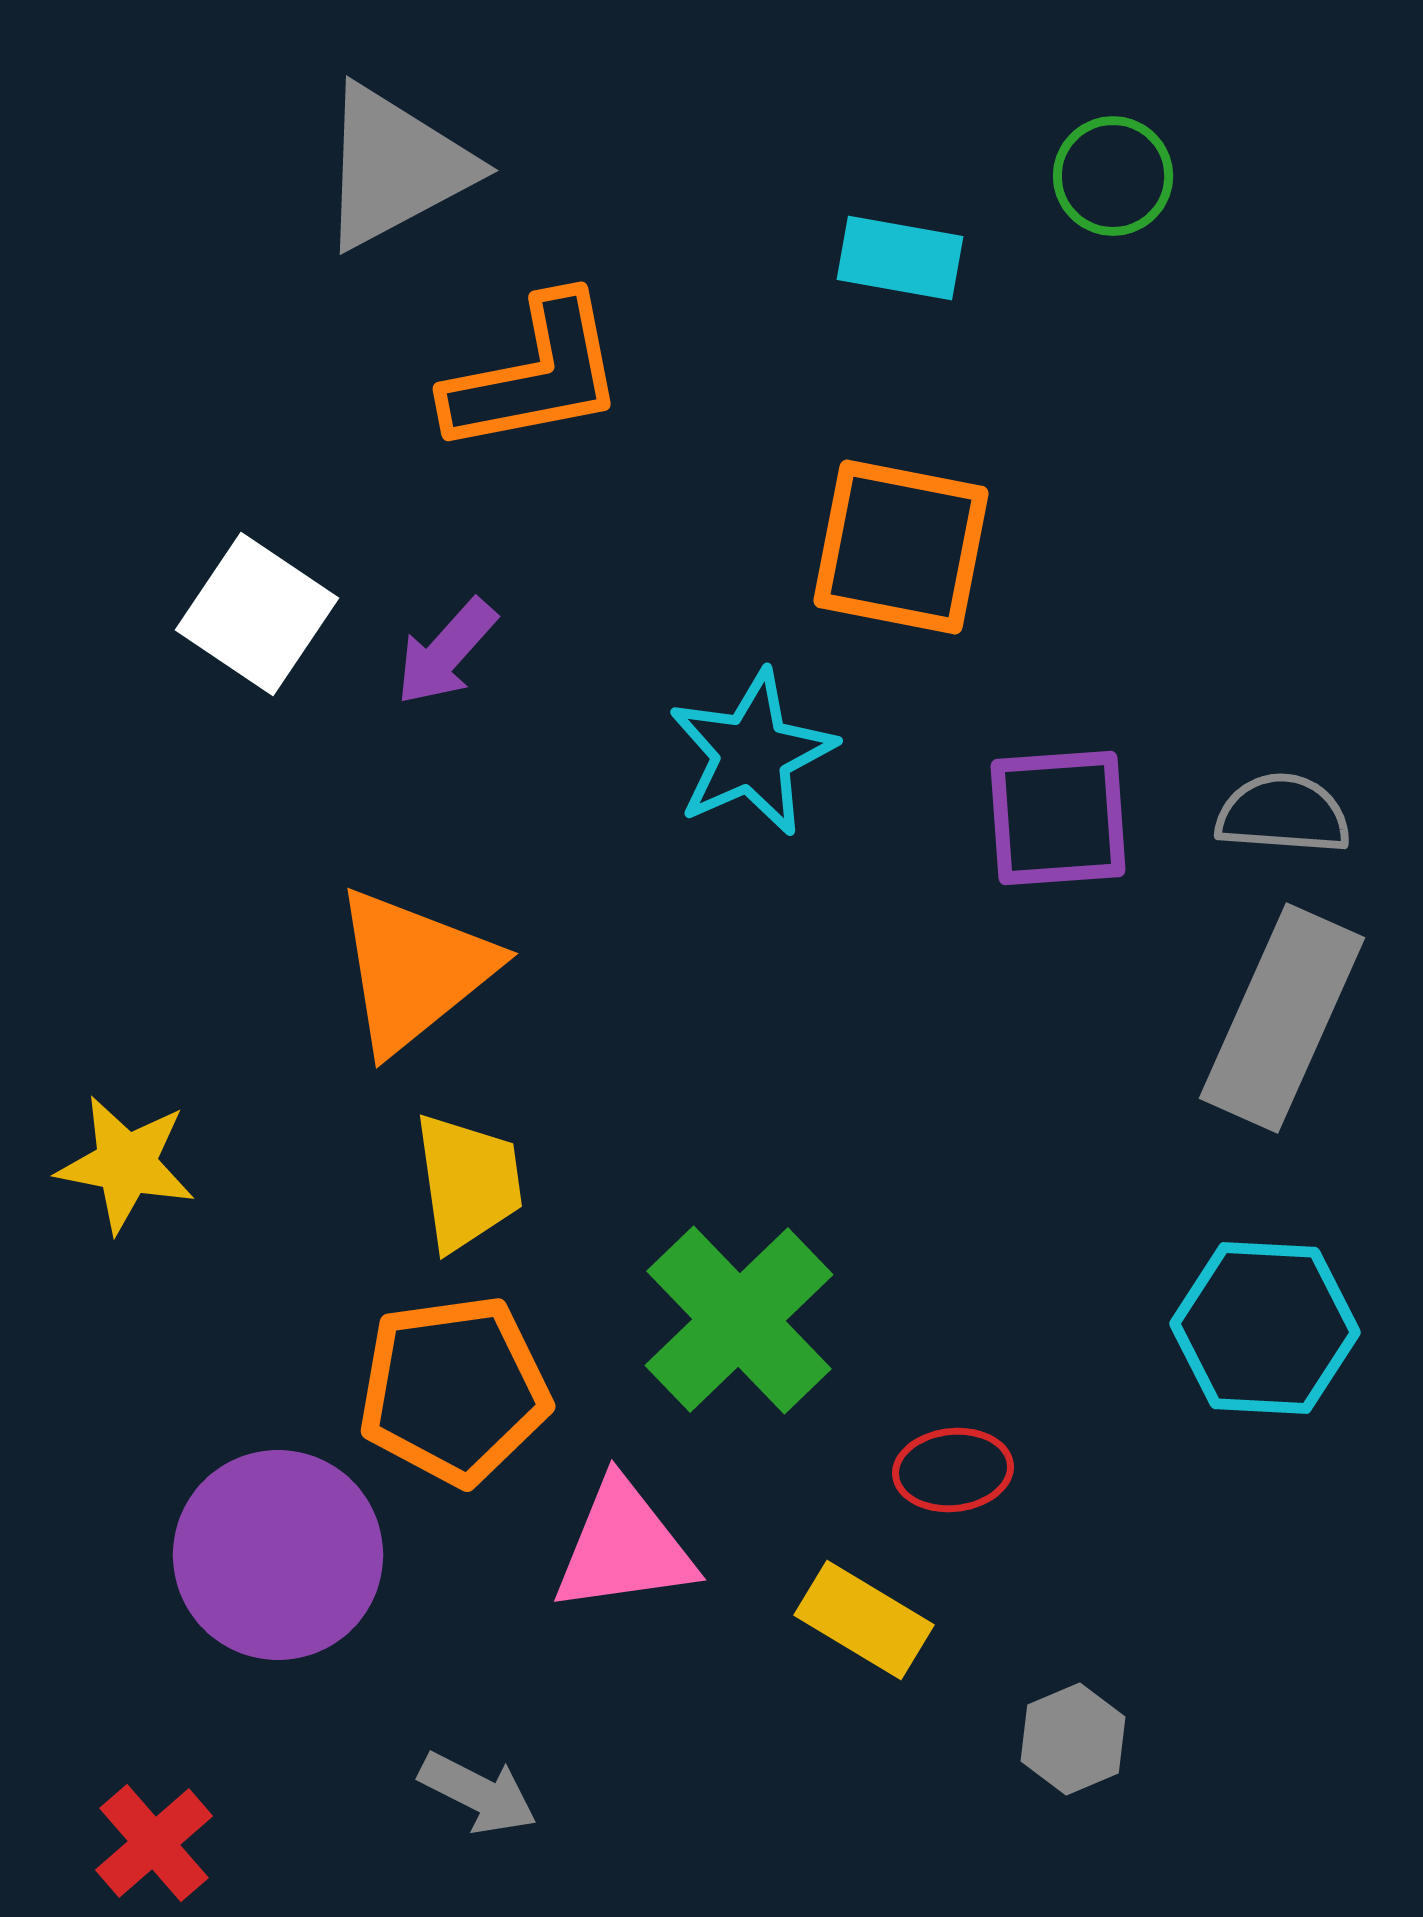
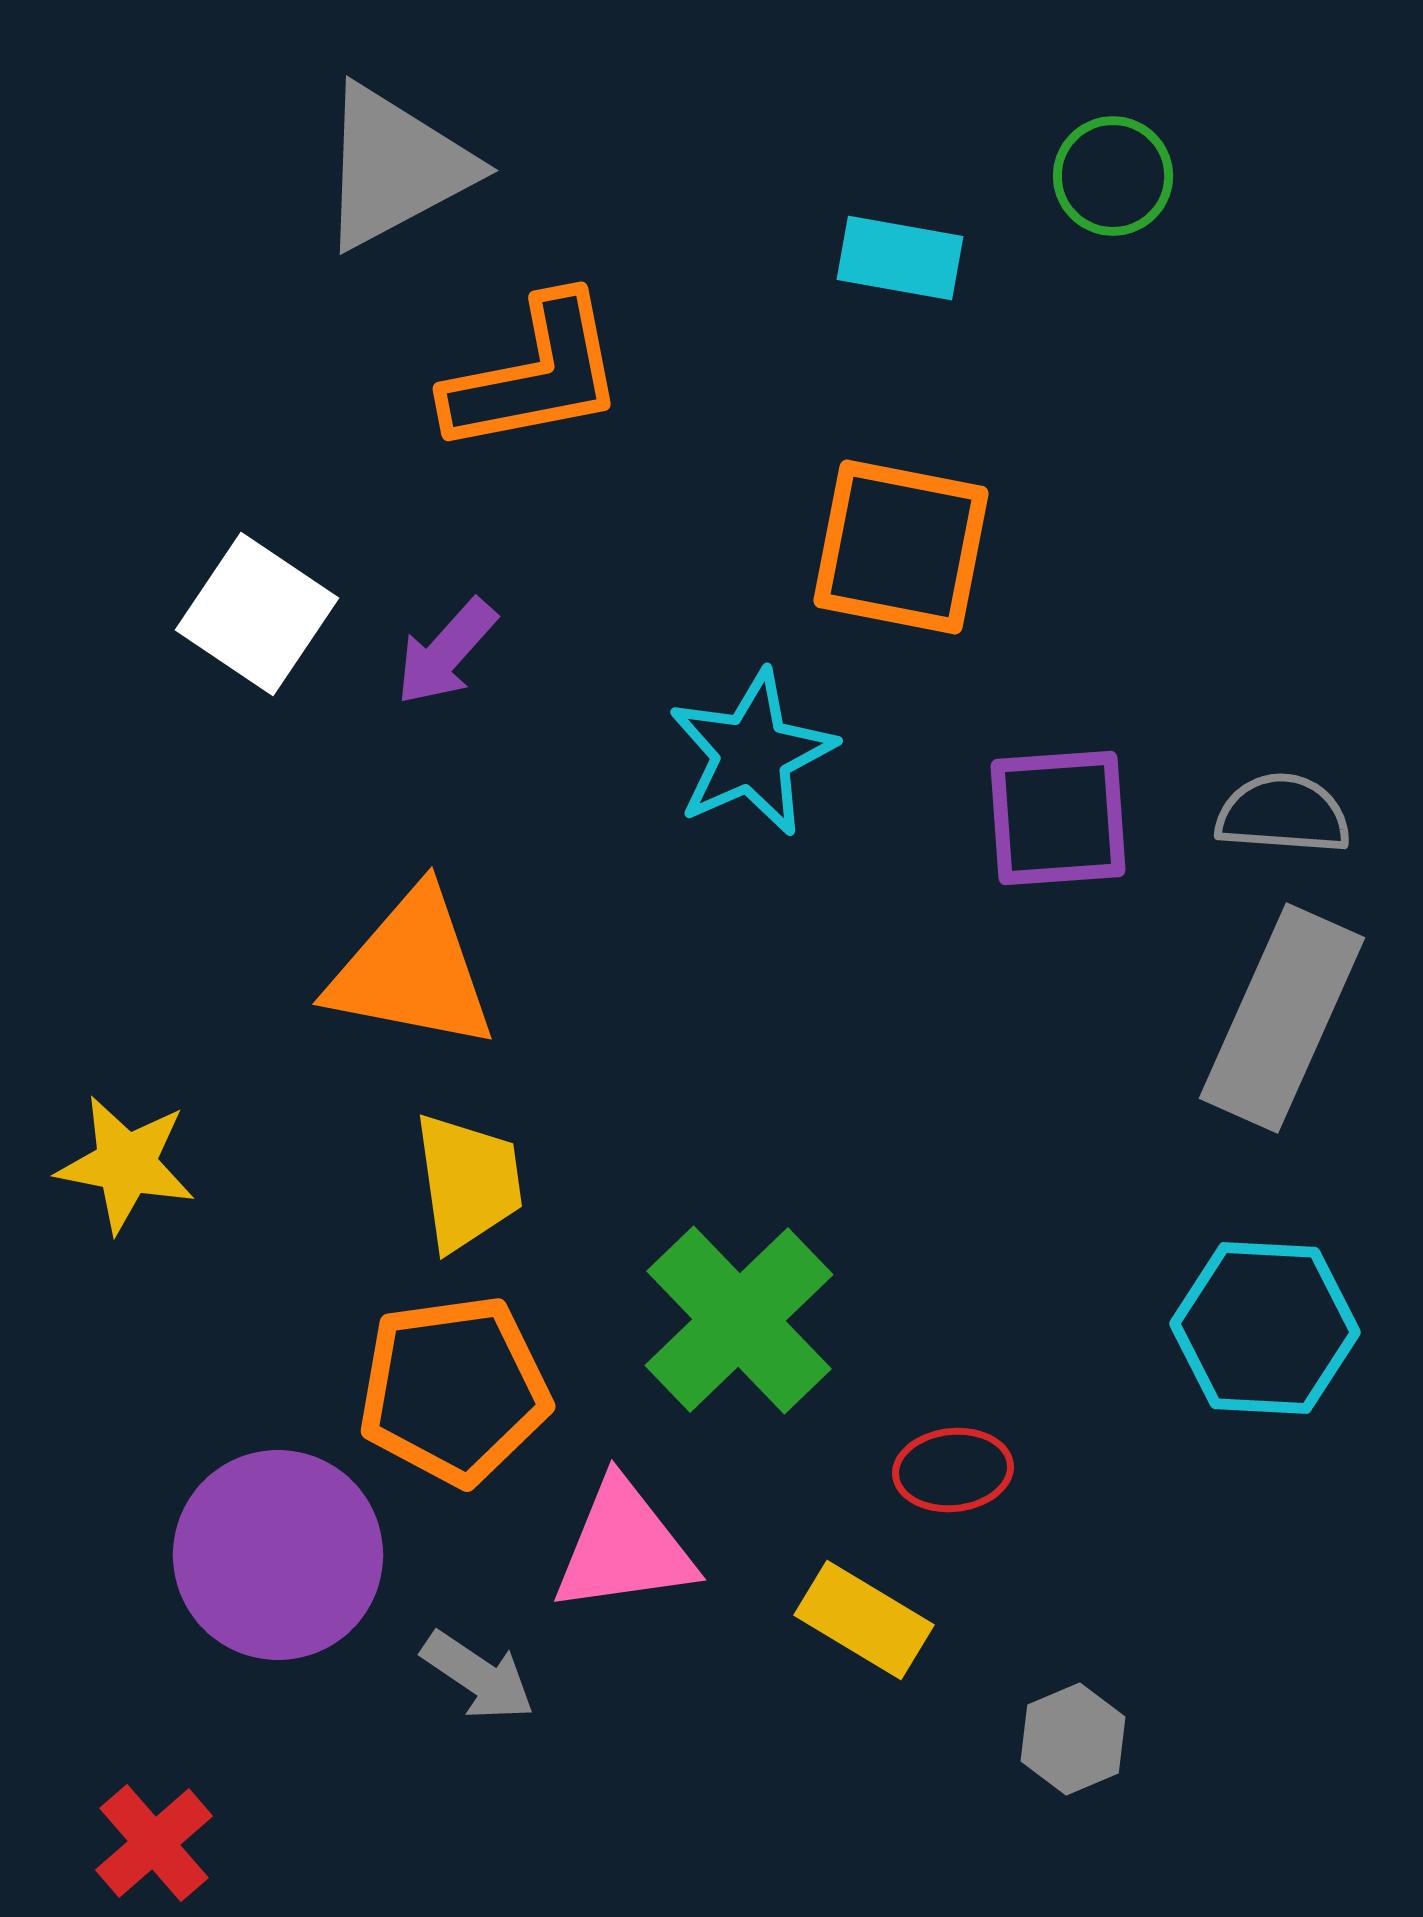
orange triangle: moved 2 px left; rotated 50 degrees clockwise
gray arrow: moved 117 px up; rotated 7 degrees clockwise
